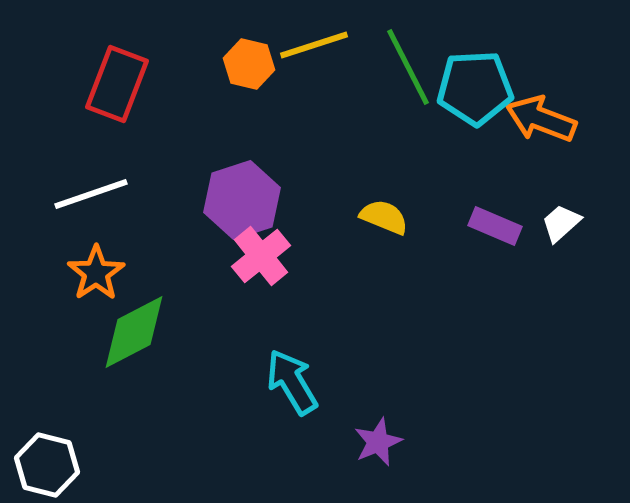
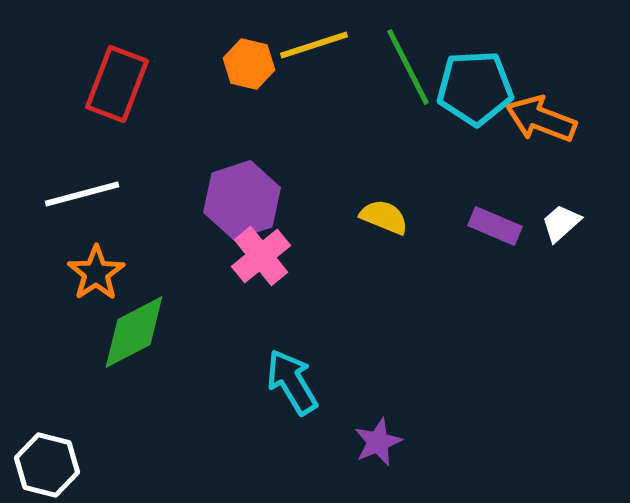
white line: moved 9 px left; rotated 4 degrees clockwise
